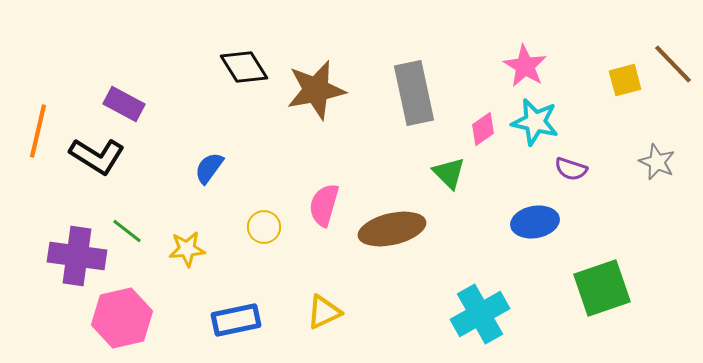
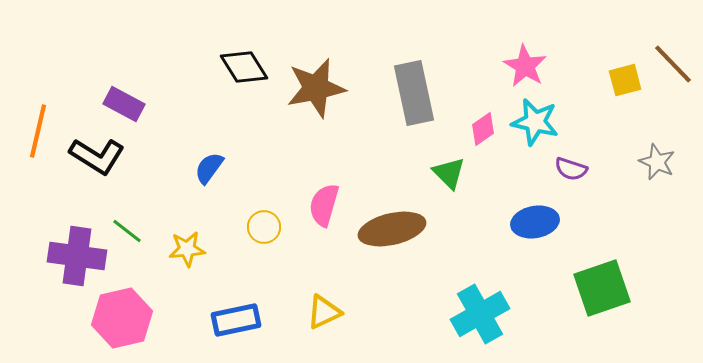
brown star: moved 2 px up
